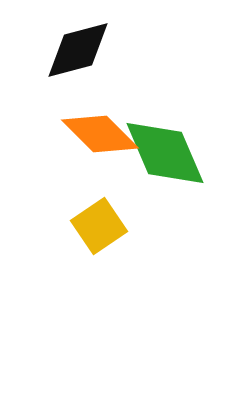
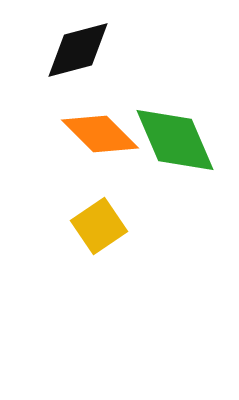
green diamond: moved 10 px right, 13 px up
